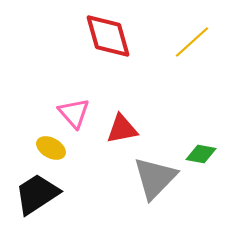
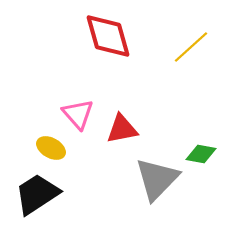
yellow line: moved 1 px left, 5 px down
pink triangle: moved 4 px right, 1 px down
gray triangle: moved 2 px right, 1 px down
